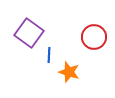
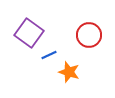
red circle: moved 5 px left, 2 px up
blue line: rotated 63 degrees clockwise
